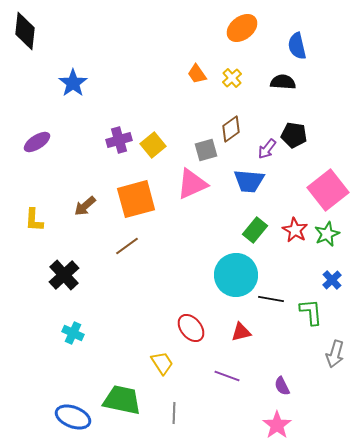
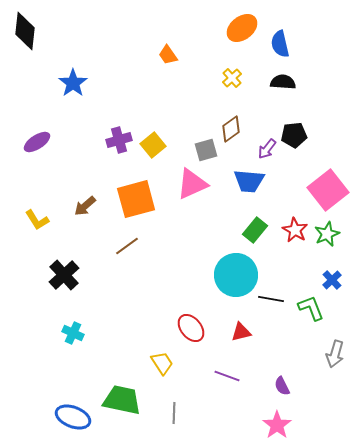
blue semicircle: moved 17 px left, 2 px up
orange trapezoid: moved 29 px left, 19 px up
black pentagon: rotated 15 degrees counterclockwise
yellow L-shape: moved 3 px right; rotated 35 degrees counterclockwise
green L-shape: moved 4 px up; rotated 16 degrees counterclockwise
